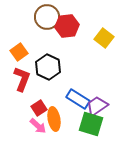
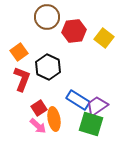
red hexagon: moved 7 px right, 5 px down
blue rectangle: moved 1 px down
